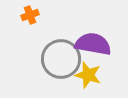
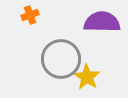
purple semicircle: moved 9 px right, 22 px up; rotated 9 degrees counterclockwise
yellow star: moved 1 px left, 2 px down; rotated 16 degrees clockwise
